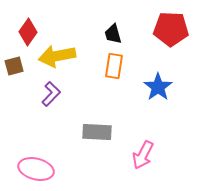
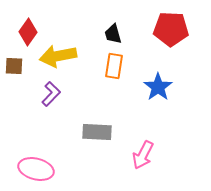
yellow arrow: moved 1 px right
brown square: rotated 18 degrees clockwise
